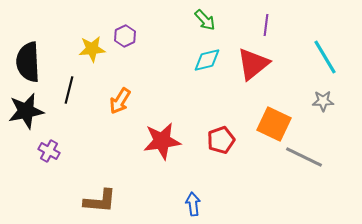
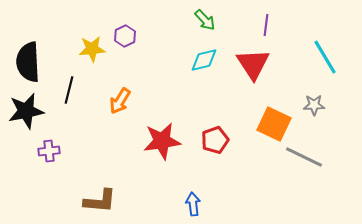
cyan diamond: moved 3 px left
red triangle: rotated 24 degrees counterclockwise
gray star: moved 9 px left, 4 px down
red pentagon: moved 6 px left
purple cross: rotated 35 degrees counterclockwise
